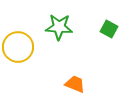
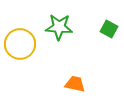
yellow circle: moved 2 px right, 3 px up
orange trapezoid: rotated 10 degrees counterclockwise
